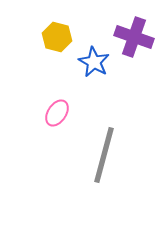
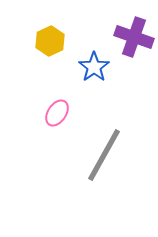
yellow hexagon: moved 7 px left, 4 px down; rotated 20 degrees clockwise
blue star: moved 5 px down; rotated 8 degrees clockwise
gray line: rotated 14 degrees clockwise
